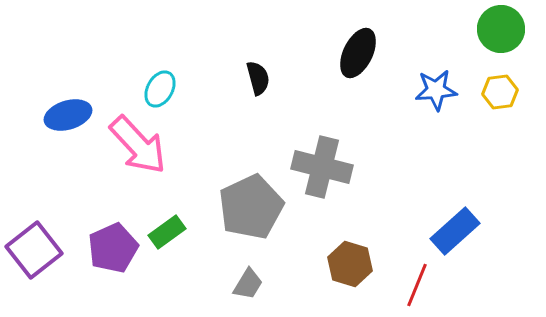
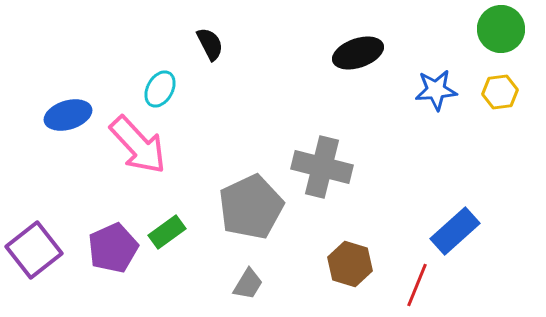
black ellipse: rotated 45 degrees clockwise
black semicircle: moved 48 px left, 34 px up; rotated 12 degrees counterclockwise
